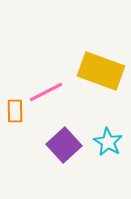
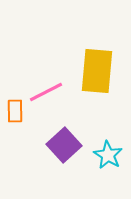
yellow rectangle: moved 4 px left; rotated 75 degrees clockwise
cyan star: moved 13 px down
